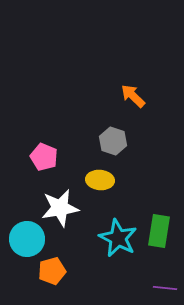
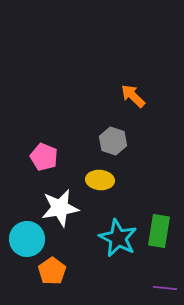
orange pentagon: rotated 20 degrees counterclockwise
